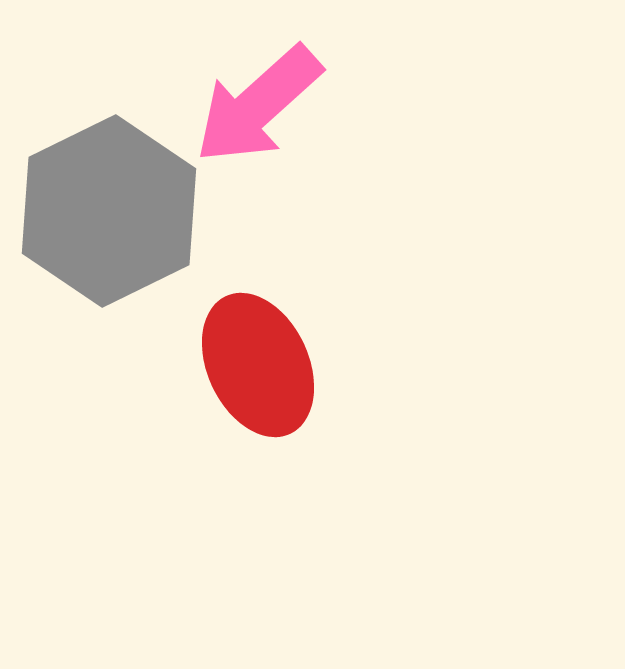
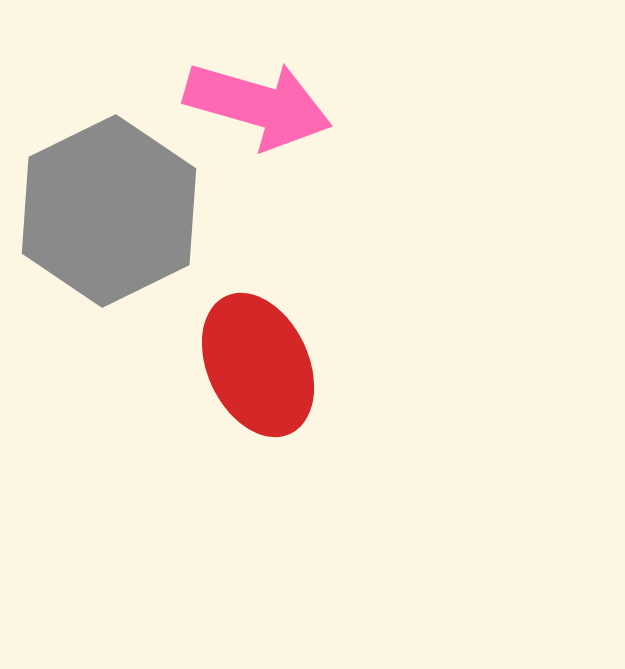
pink arrow: rotated 122 degrees counterclockwise
